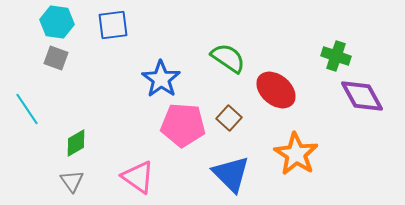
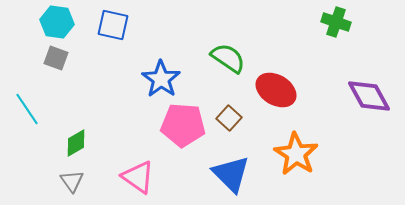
blue square: rotated 20 degrees clockwise
green cross: moved 34 px up
red ellipse: rotated 9 degrees counterclockwise
purple diamond: moved 7 px right
